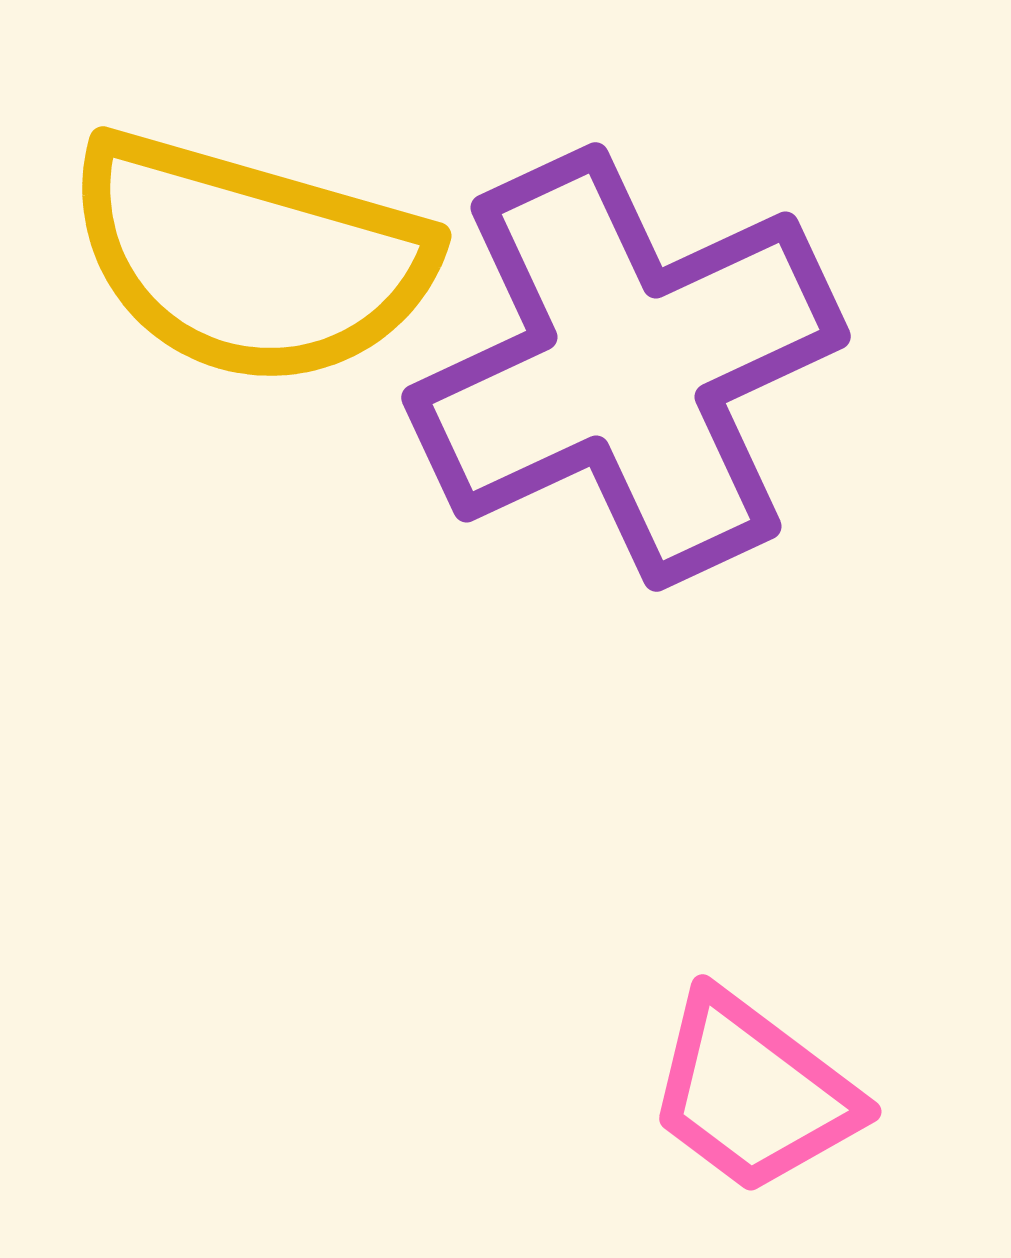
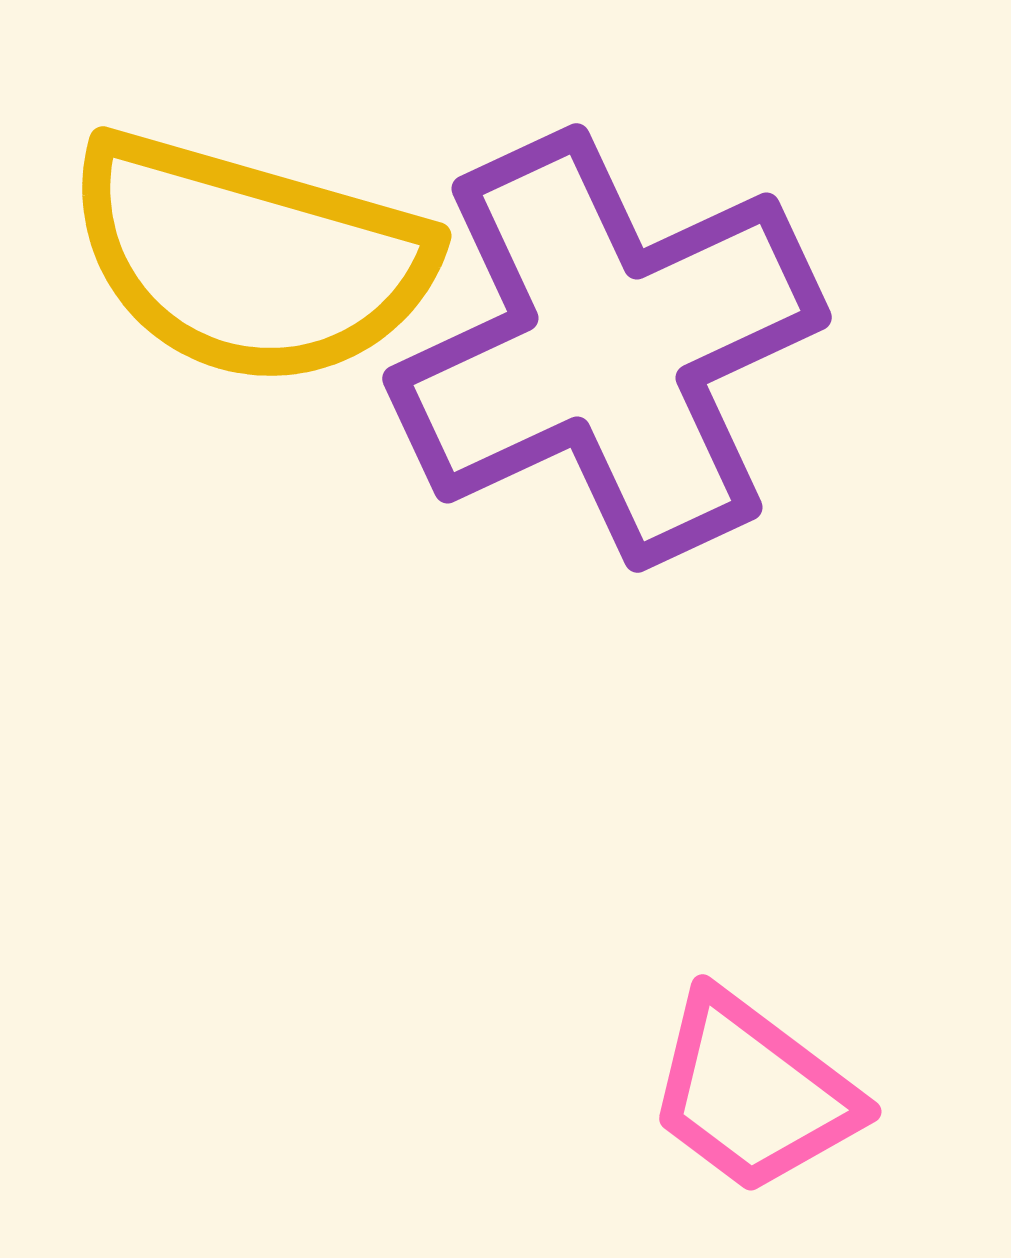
purple cross: moved 19 px left, 19 px up
